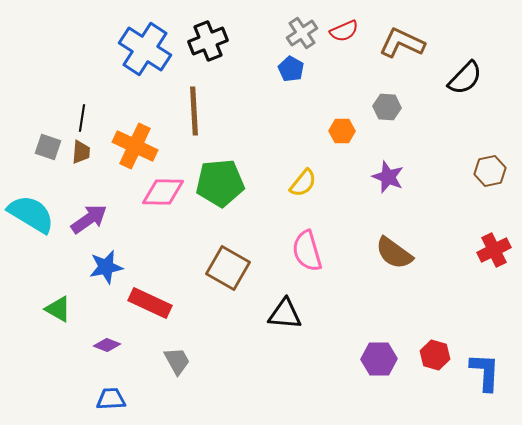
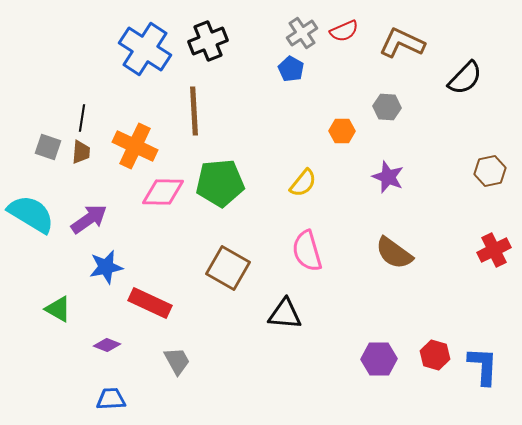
blue L-shape: moved 2 px left, 6 px up
